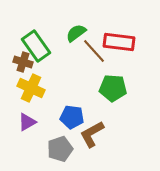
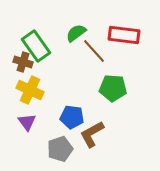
red rectangle: moved 5 px right, 7 px up
yellow cross: moved 1 px left, 2 px down
purple triangle: rotated 36 degrees counterclockwise
